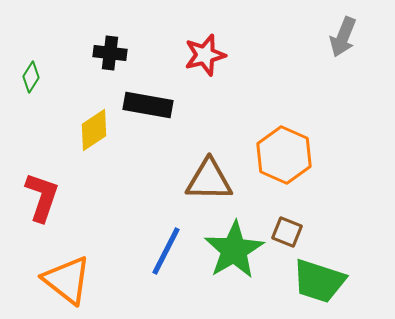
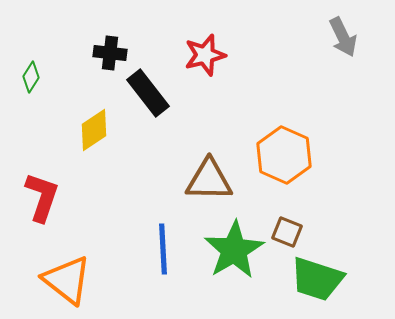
gray arrow: rotated 48 degrees counterclockwise
black rectangle: moved 12 px up; rotated 42 degrees clockwise
blue line: moved 3 px left, 2 px up; rotated 30 degrees counterclockwise
green trapezoid: moved 2 px left, 2 px up
